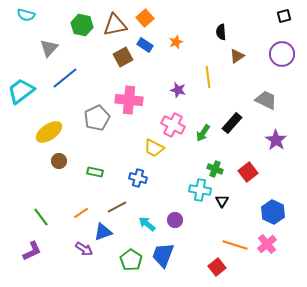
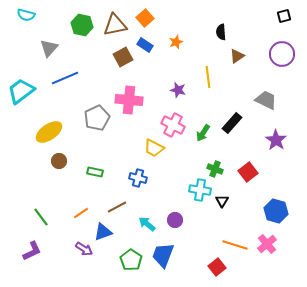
blue line at (65, 78): rotated 16 degrees clockwise
blue hexagon at (273, 212): moved 3 px right, 1 px up; rotated 10 degrees counterclockwise
